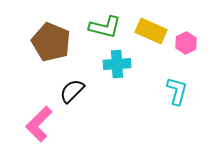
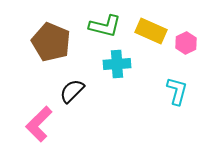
green L-shape: moved 1 px up
